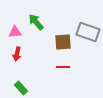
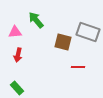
green arrow: moved 2 px up
brown square: rotated 18 degrees clockwise
red arrow: moved 1 px right, 1 px down
red line: moved 15 px right
green rectangle: moved 4 px left
